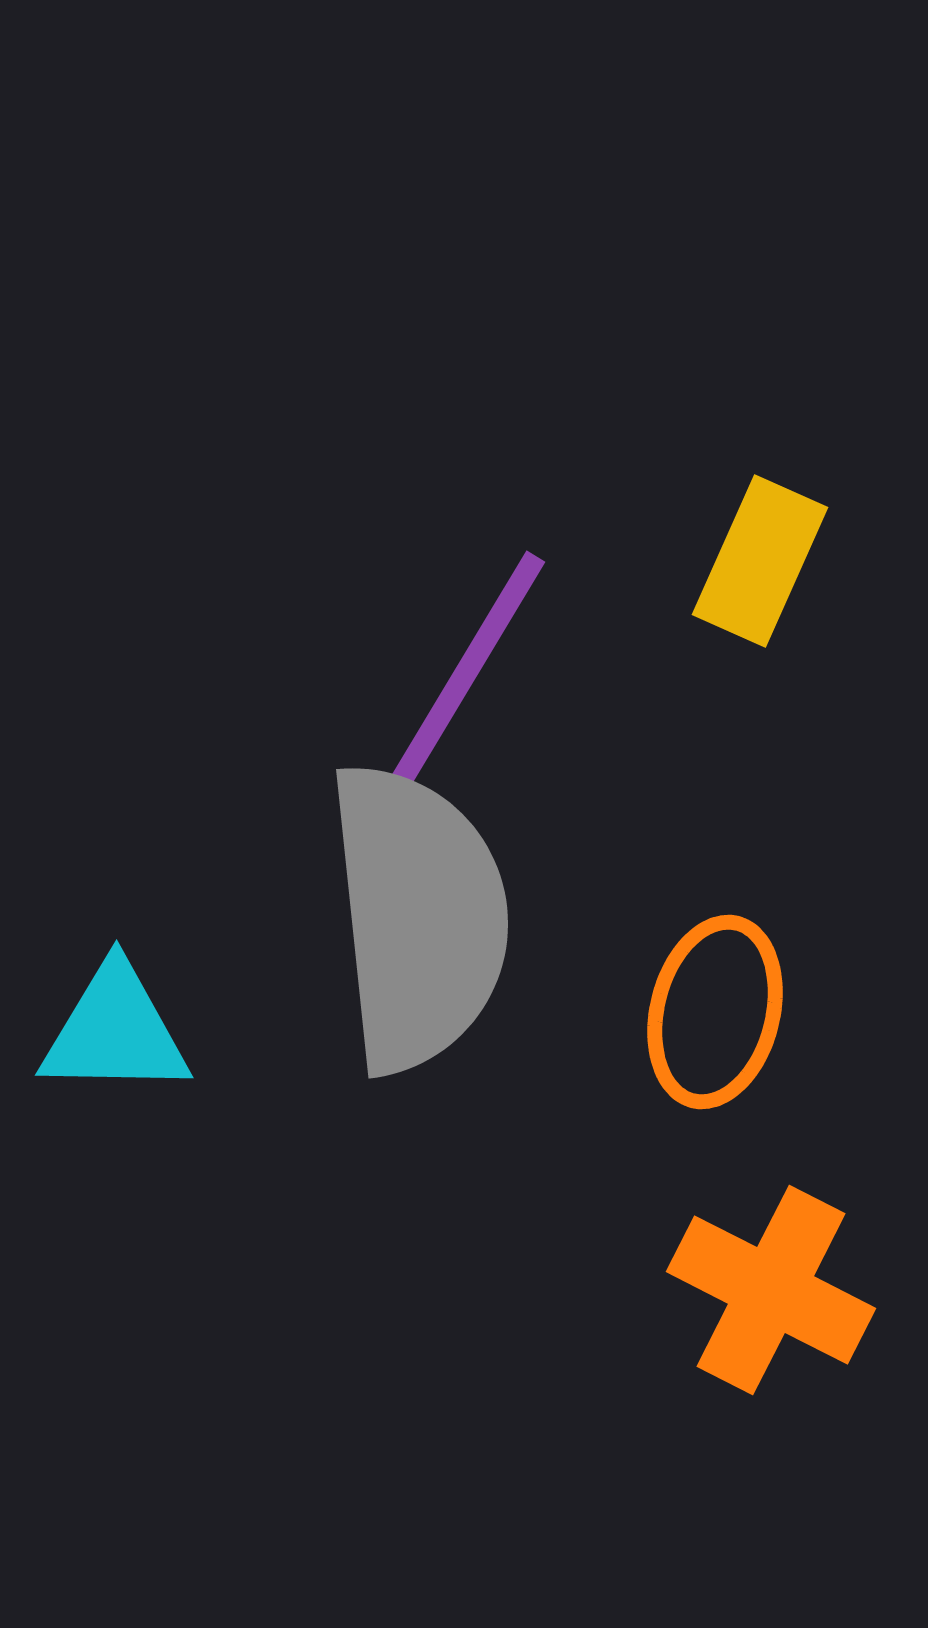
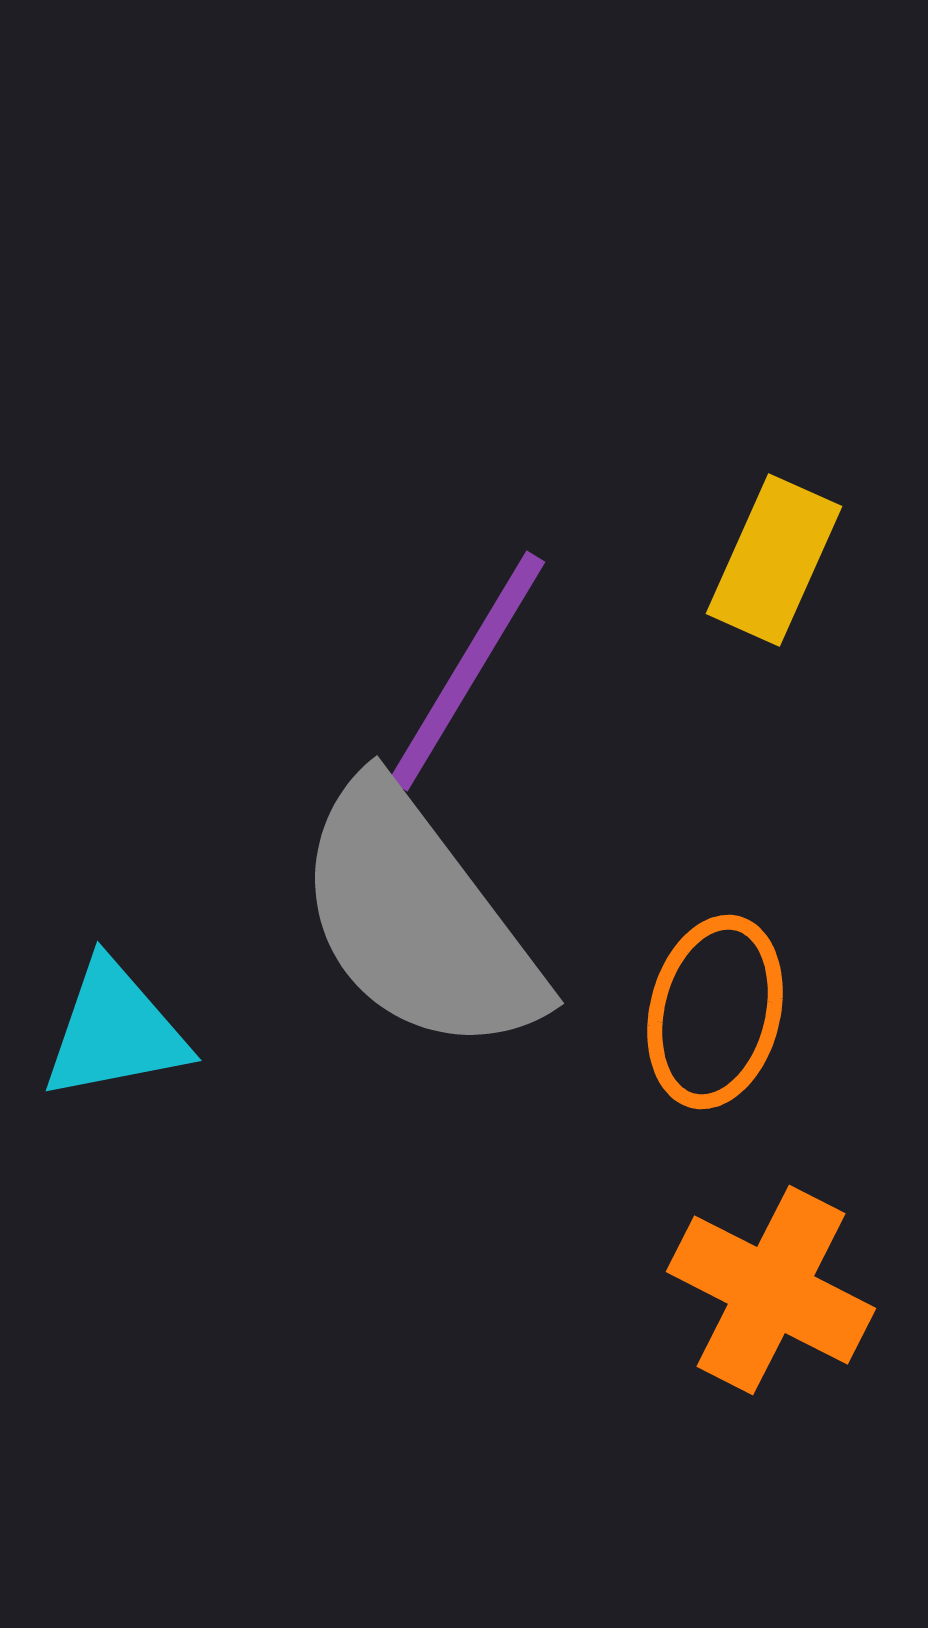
yellow rectangle: moved 14 px right, 1 px up
gray semicircle: moved 2 px down; rotated 149 degrees clockwise
cyan triangle: rotated 12 degrees counterclockwise
